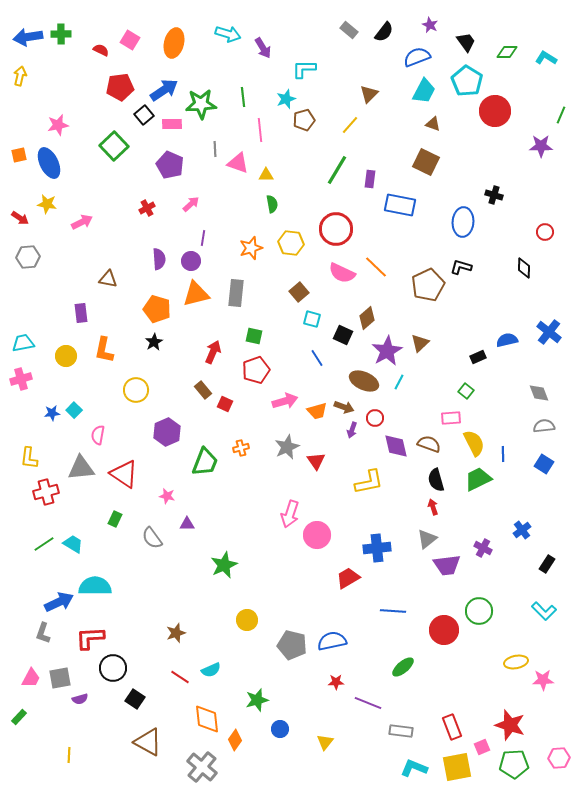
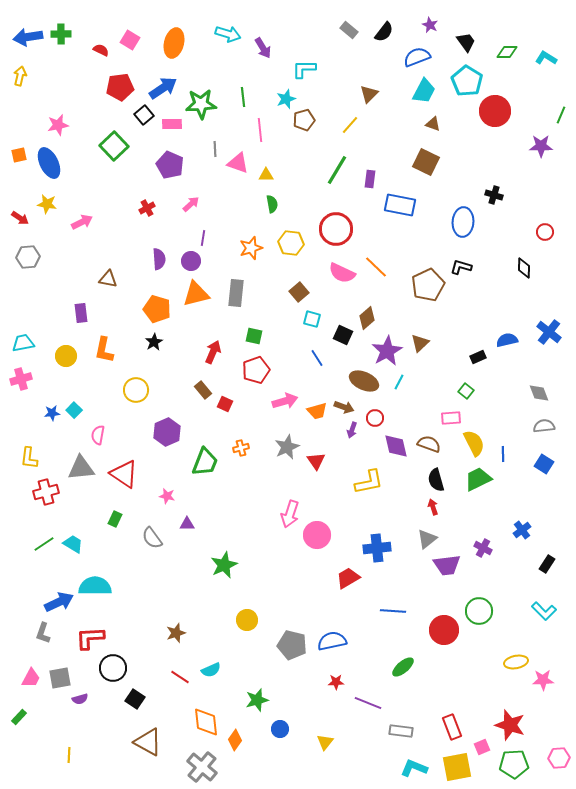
blue arrow at (164, 90): moved 1 px left, 2 px up
orange diamond at (207, 719): moved 1 px left, 3 px down
